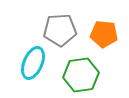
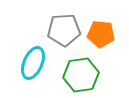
gray pentagon: moved 4 px right
orange pentagon: moved 3 px left
